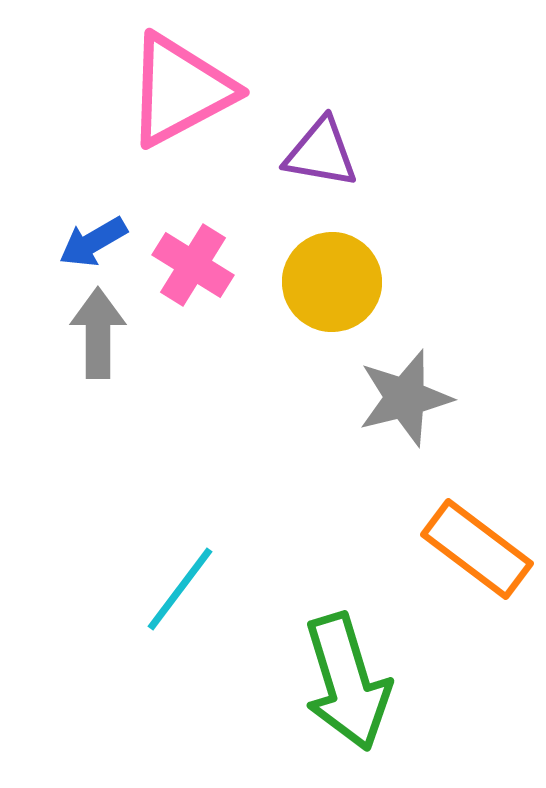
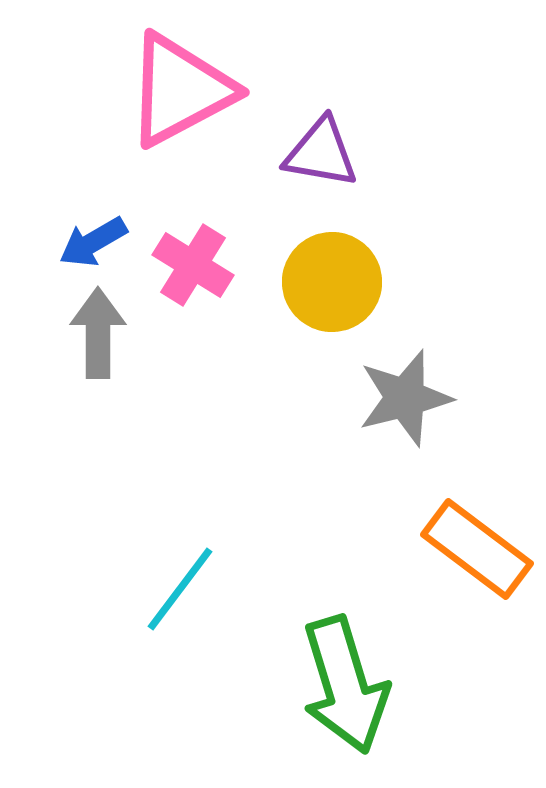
green arrow: moved 2 px left, 3 px down
